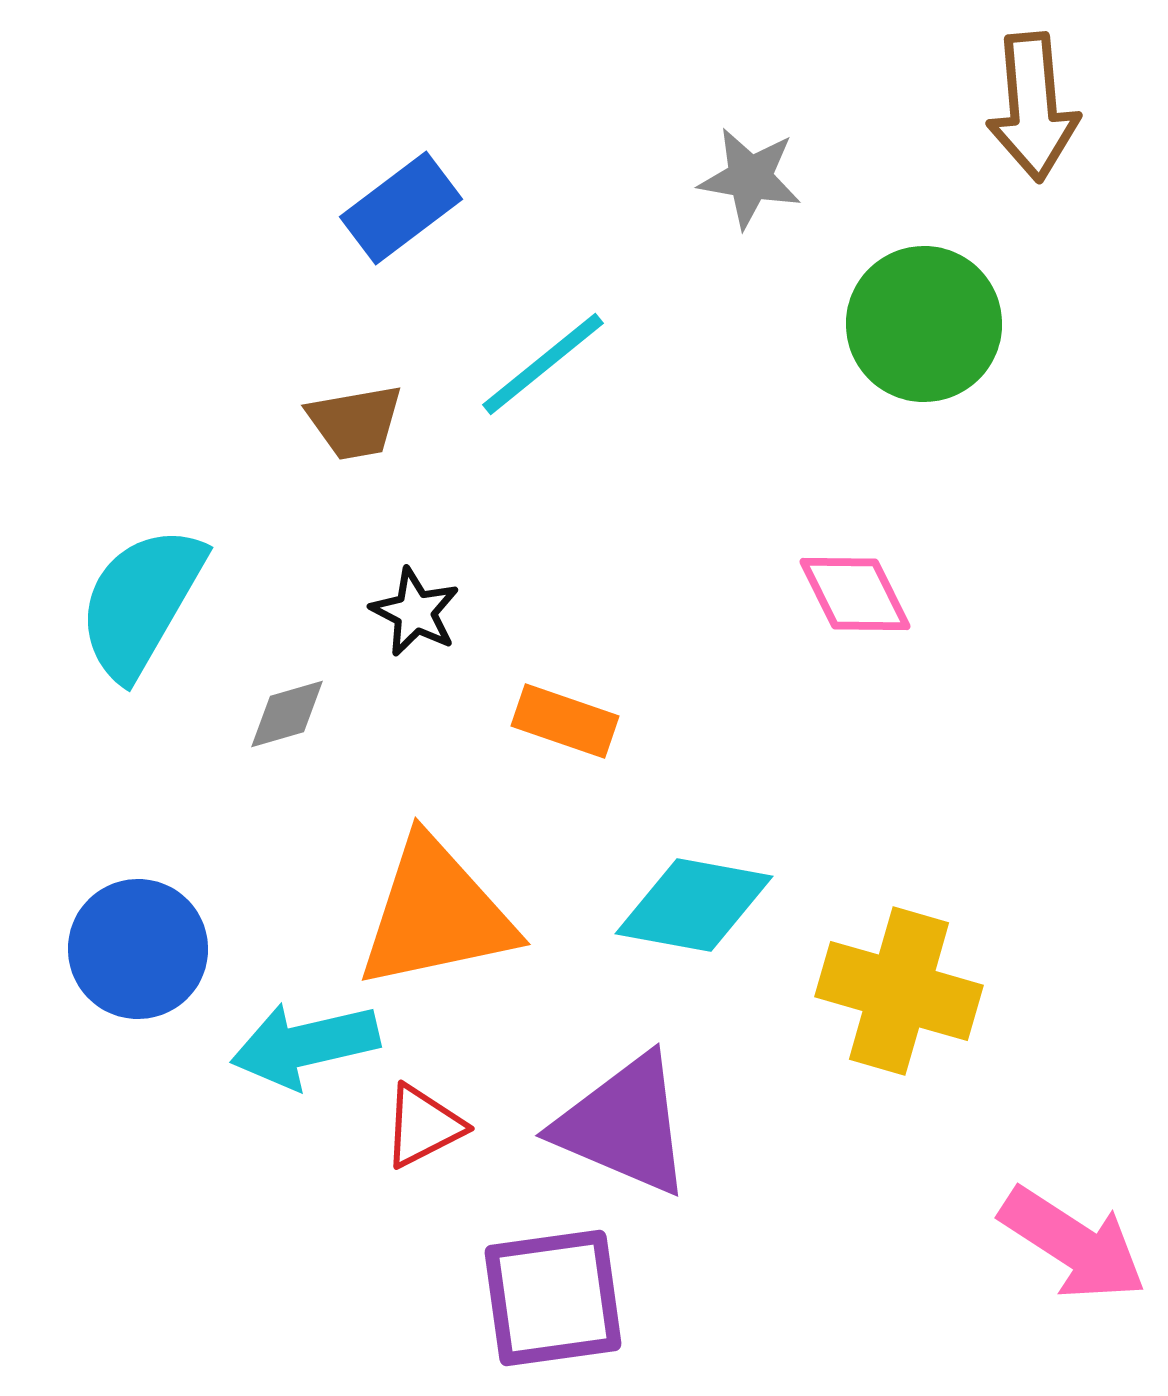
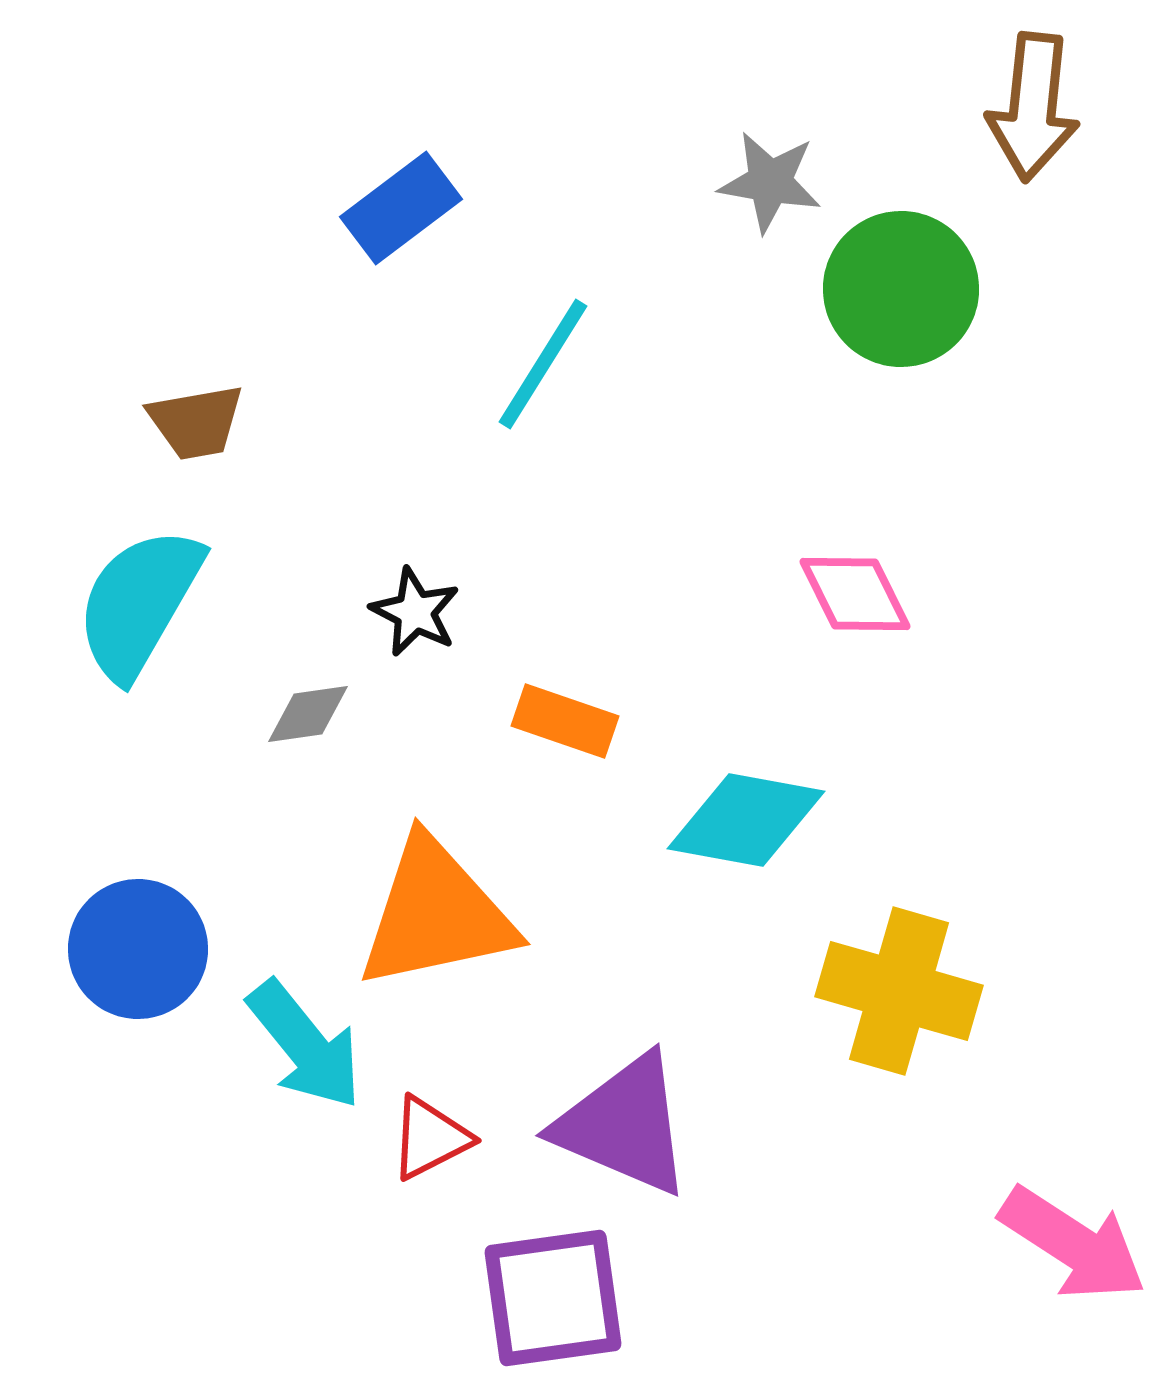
brown arrow: rotated 11 degrees clockwise
gray star: moved 20 px right, 4 px down
green circle: moved 23 px left, 35 px up
cyan line: rotated 19 degrees counterclockwise
brown trapezoid: moved 159 px left
cyan semicircle: moved 2 px left, 1 px down
gray diamond: moved 21 px right; rotated 8 degrees clockwise
cyan diamond: moved 52 px right, 85 px up
cyan arrow: rotated 116 degrees counterclockwise
red triangle: moved 7 px right, 12 px down
